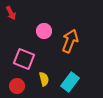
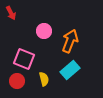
cyan rectangle: moved 12 px up; rotated 12 degrees clockwise
red circle: moved 5 px up
